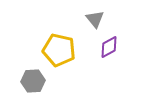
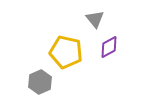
yellow pentagon: moved 7 px right, 2 px down
gray hexagon: moved 7 px right, 1 px down; rotated 20 degrees counterclockwise
